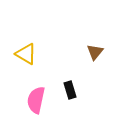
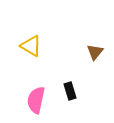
yellow triangle: moved 5 px right, 8 px up
black rectangle: moved 1 px down
